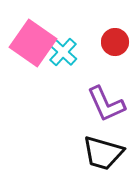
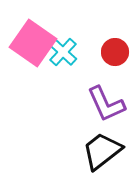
red circle: moved 10 px down
black trapezoid: moved 1 px left, 2 px up; rotated 126 degrees clockwise
